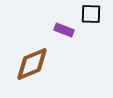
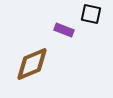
black square: rotated 10 degrees clockwise
